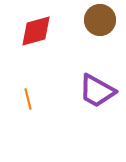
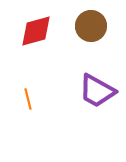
brown circle: moved 9 px left, 6 px down
